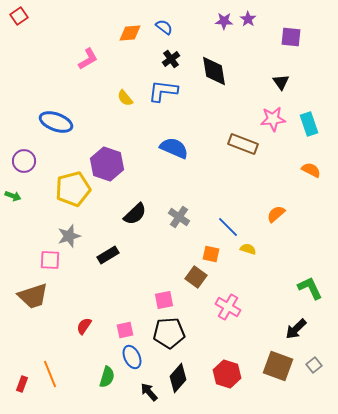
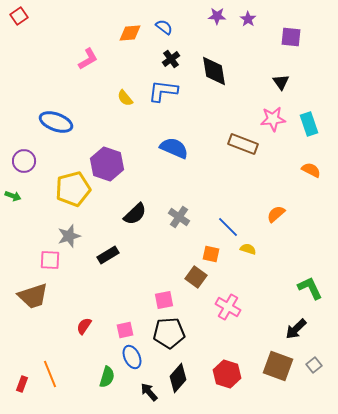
purple star at (224, 21): moved 7 px left, 5 px up
